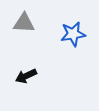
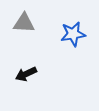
black arrow: moved 2 px up
